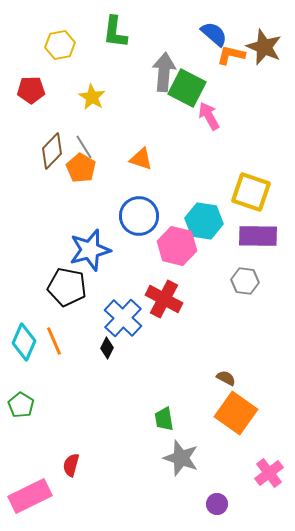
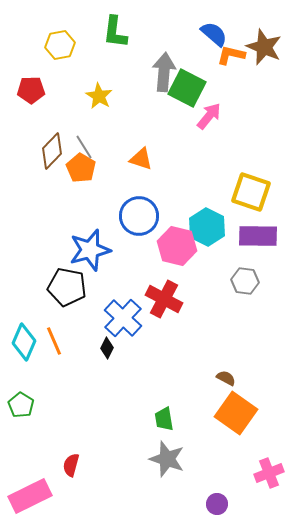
yellow star: moved 7 px right, 1 px up
pink arrow: rotated 68 degrees clockwise
cyan hexagon: moved 3 px right, 6 px down; rotated 18 degrees clockwise
gray star: moved 14 px left, 1 px down
pink cross: rotated 16 degrees clockwise
